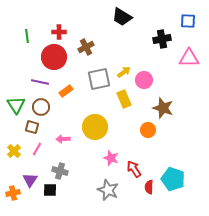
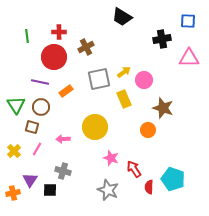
gray cross: moved 3 px right
